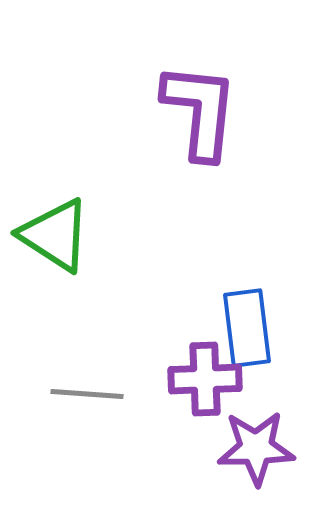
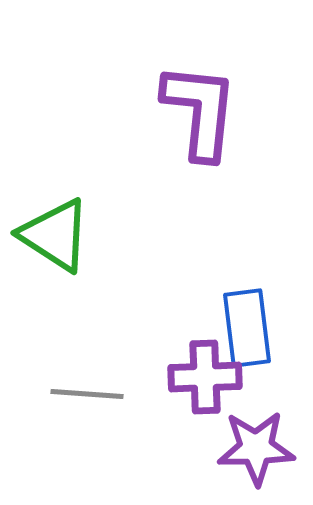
purple cross: moved 2 px up
